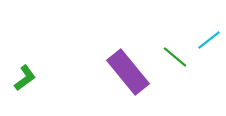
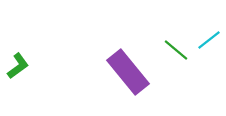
green line: moved 1 px right, 7 px up
green L-shape: moved 7 px left, 12 px up
